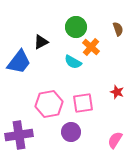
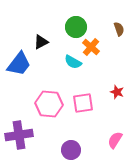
brown semicircle: moved 1 px right
blue trapezoid: moved 2 px down
pink hexagon: rotated 16 degrees clockwise
purple circle: moved 18 px down
